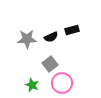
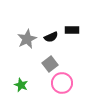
black rectangle: rotated 16 degrees clockwise
gray star: rotated 24 degrees counterclockwise
green star: moved 11 px left
